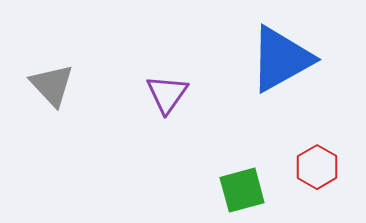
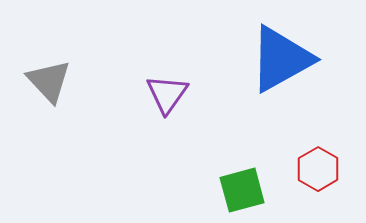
gray triangle: moved 3 px left, 4 px up
red hexagon: moved 1 px right, 2 px down
